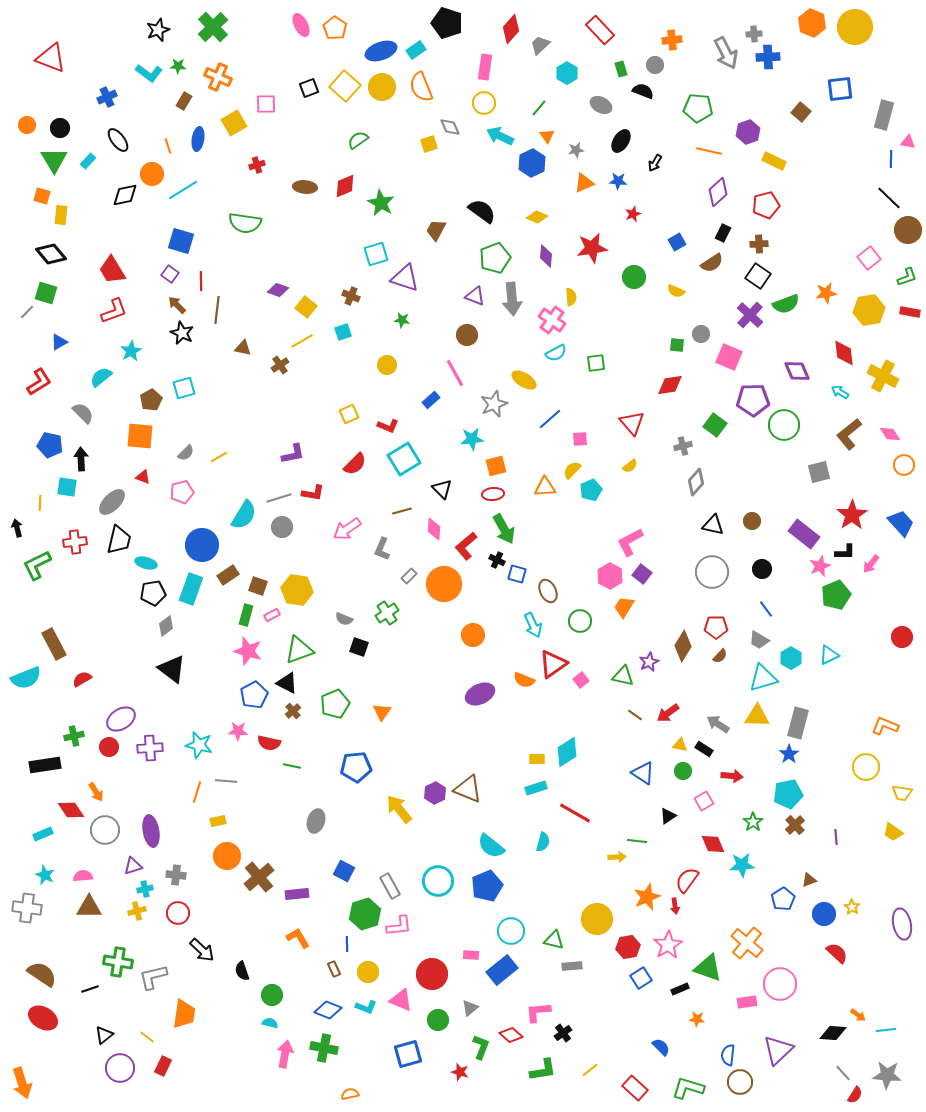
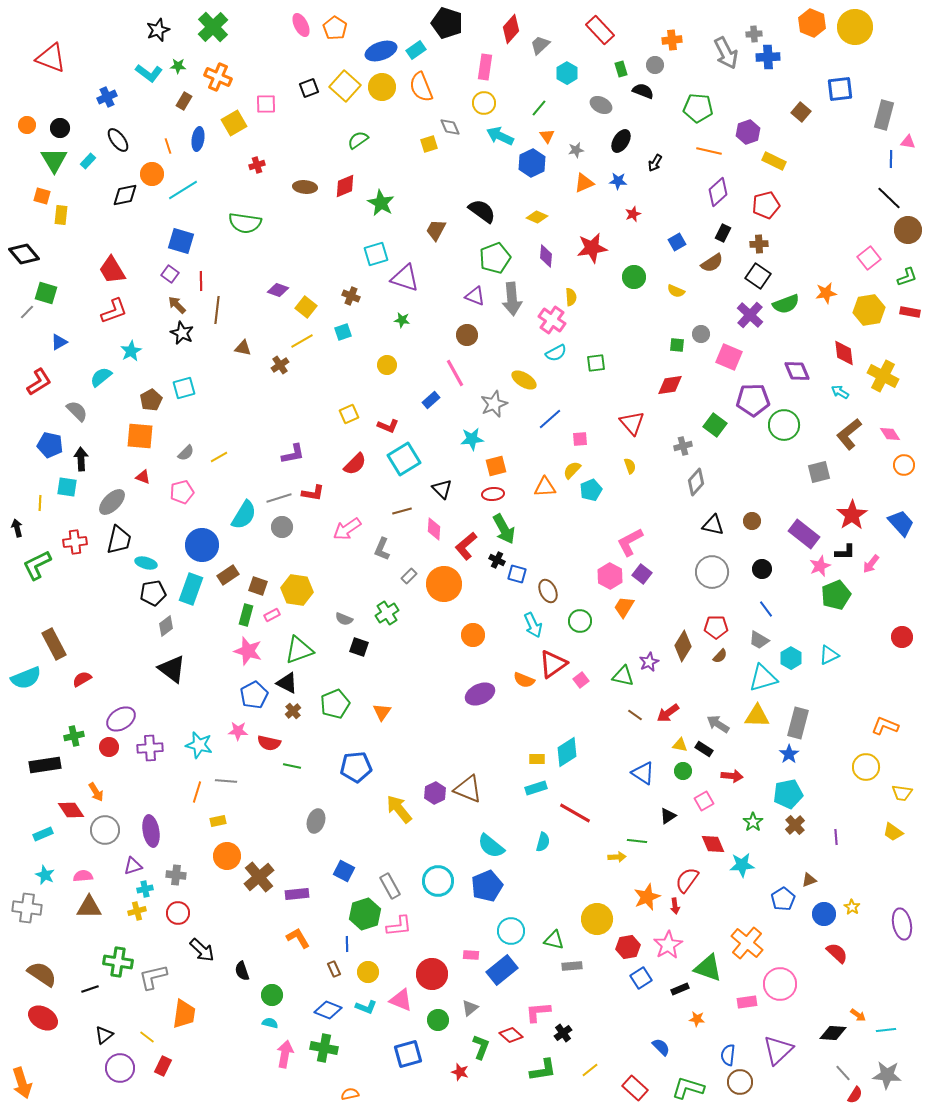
black diamond at (51, 254): moved 27 px left
gray semicircle at (83, 413): moved 6 px left, 2 px up
yellow semicircle at (630, 466): rotated 70 degrees counterclockwise
